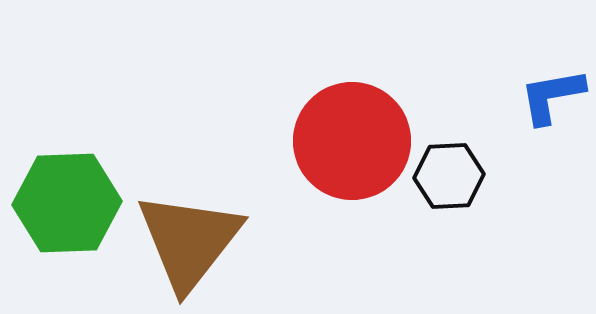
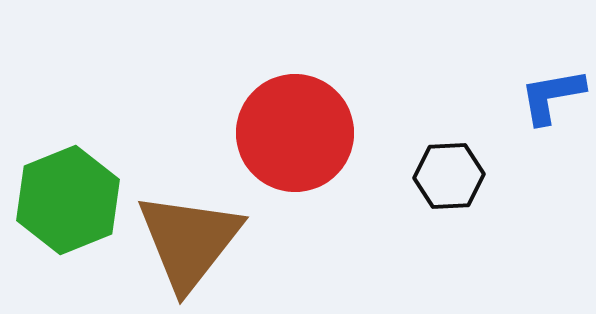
red circle: moved 57 px left, 8 px up
green hexagon: moved 1 px right, 3 px up; rotated 20 degrees counterclockwise
